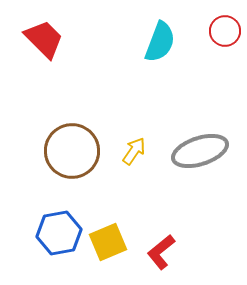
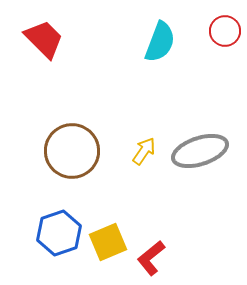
yellow arrow: moved 10 px right
blue hexagon: rotated 9 degrees counterclockwise
red L-shape: moved 10 px left, 6 px down
